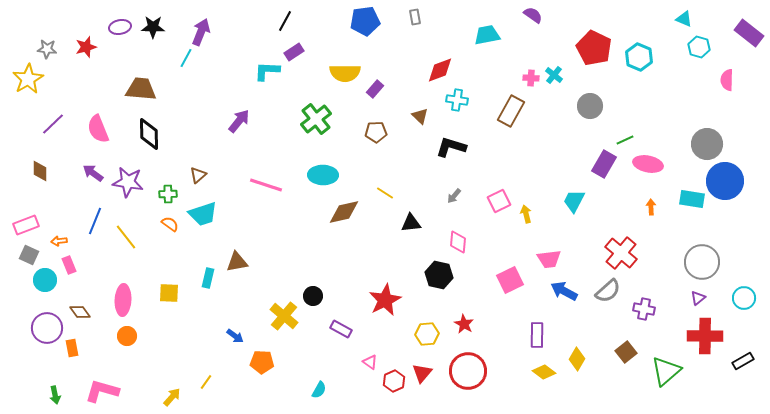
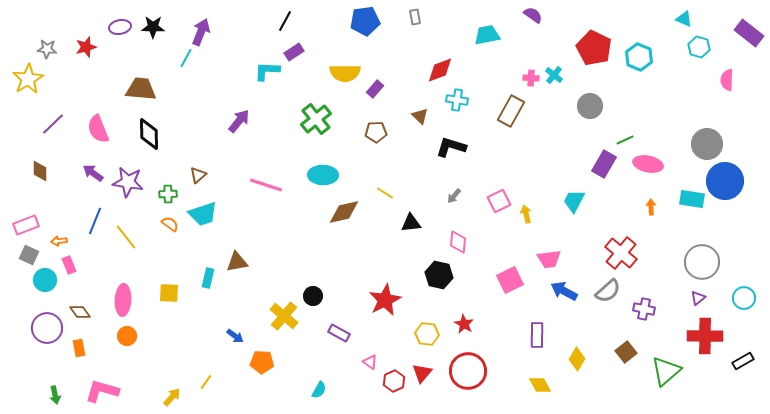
purple rectangle at (341, 329): moved 2 px left, 4 px down
yellow hexagon at (427, 334): rotated 10 degrees clockwise
orange rectangle at (72, 348): moved 7 px right
yellow diamond at (544, 372): moved 4 px left, 13 px down; rotated 25 degrees clockwise
